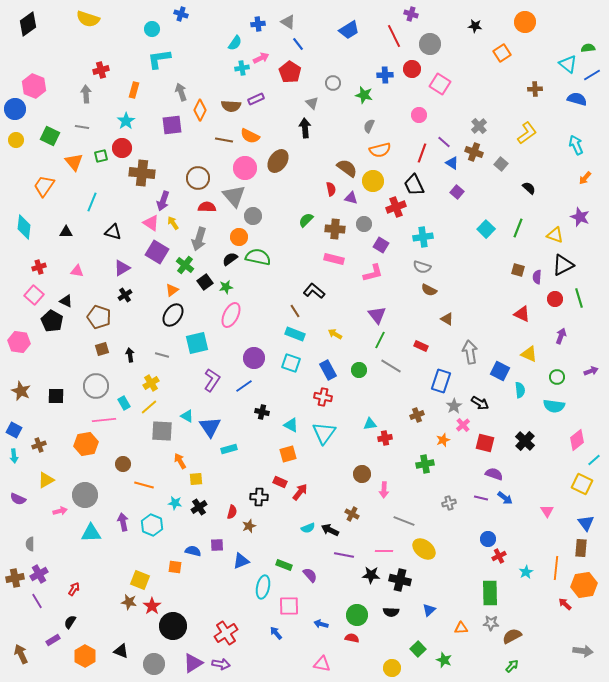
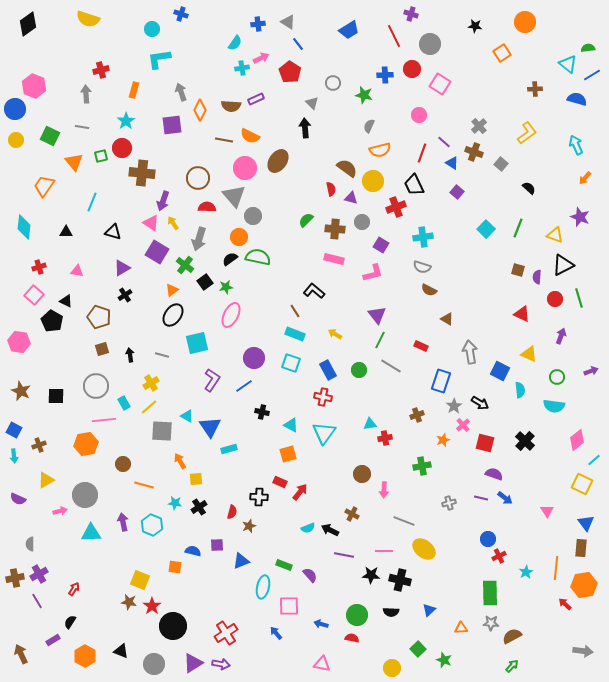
gray circle at (364, 224): moved 2 px left, 2 px up
green cross at (425, 464): moved 3 px left, 2 px down
